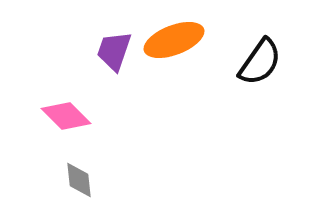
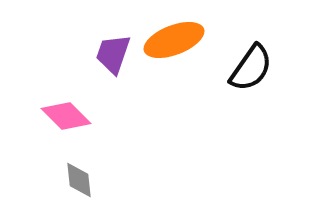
purple trapezoid: moved 1 px left, 3 px down
black semicircle: moved 9 px left, 6 px down
